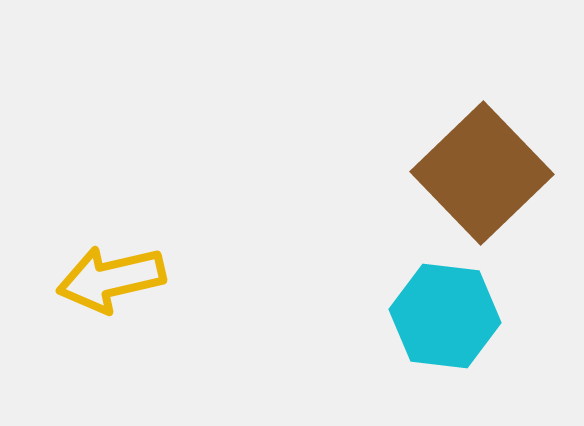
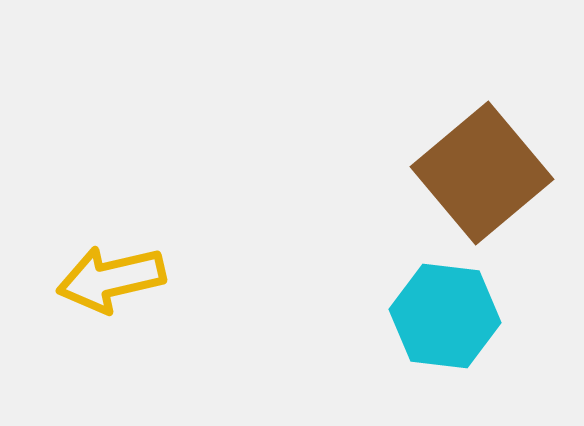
brown square: rotated 4 degrees clockwise
